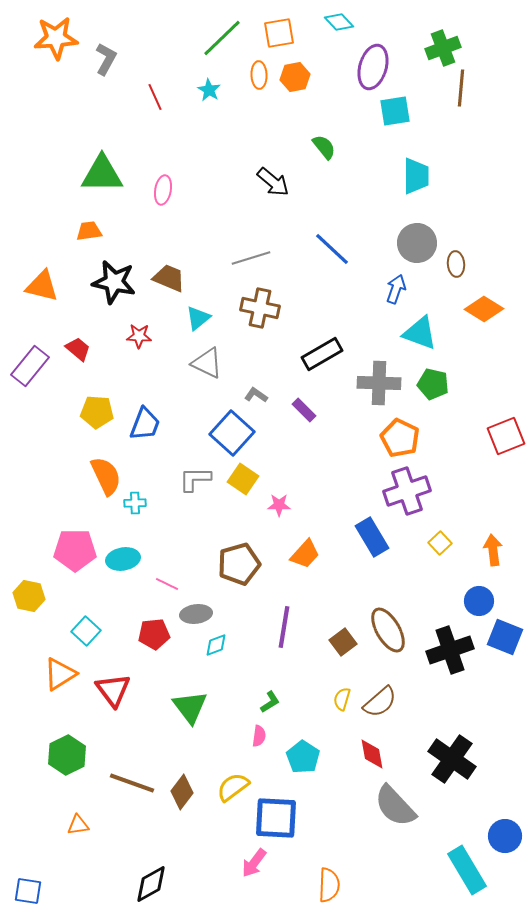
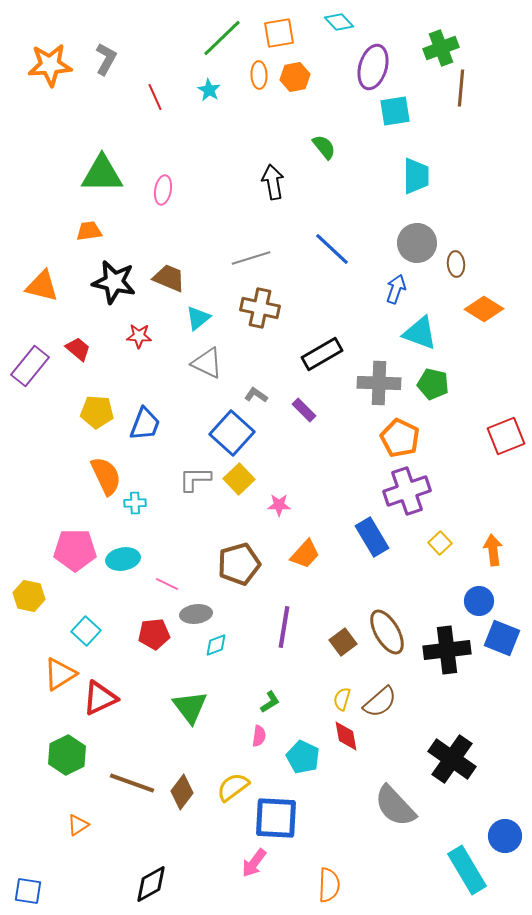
orange star at (56, 38): moved 6 px left, 27 px down
green cross at (443, 48): moved 2 px left
black arrow at (273, 182): rotated 140 degrees counterclockwise
yellow square at (243, 479): moved 4 px left; rotated 12 degrees clockwise
brown ellipse at (388, 630): moved 1 px left, 2 px down
blue square at (505, 637): moved 3 px left, 1 px down
black cross at (450, 650): moved 3 px left; rotated 12 degrees clockwise
red triangle at (113, 690): moved 13 px left, 8 px down; rotated 42 degrees clockwise
red diamond at (372, 754): moved 26 px left, 18 px up
cyan pentagon at (303, 757): rotated 8 degrees counterclockwise
orange triangle at (78, 825): rotated 25 degrees counterclockwise
